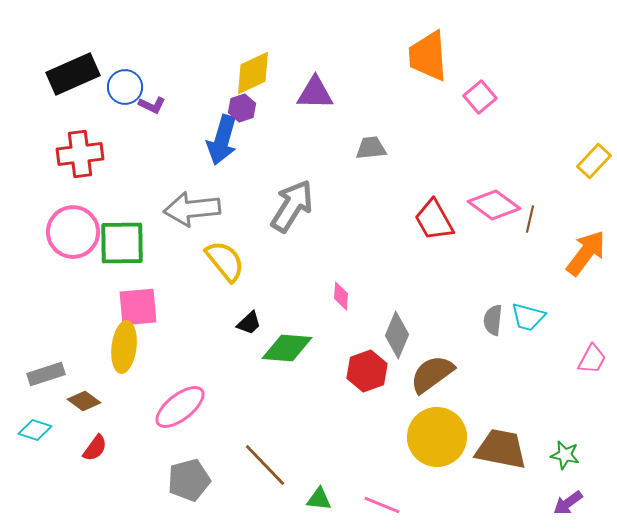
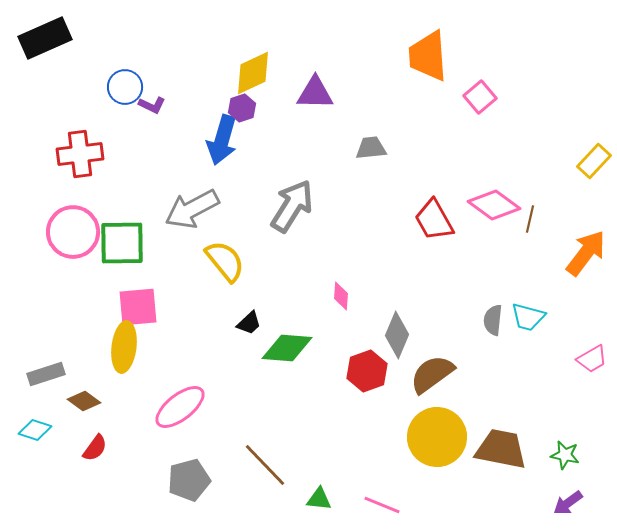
black rectangle at (73, 74): moved 28 px left, 36 px up
gray arrow at (192, 209): rotated 22 degrees counterclockwise
pink trapezoid at (592, 359): rotated 32 degrees clockwise
